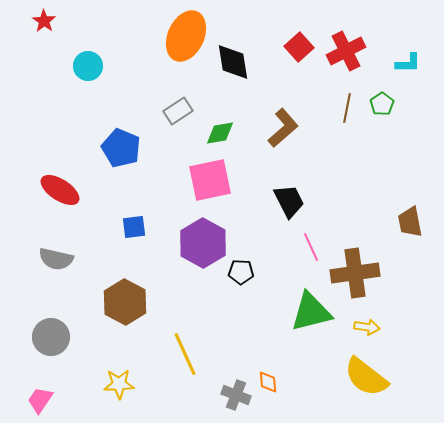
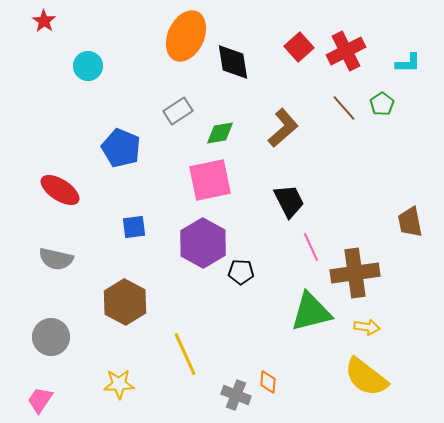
brown line: moved 3 px left; rotated 52 degrees counterclockwise
orange diamond: rotated 10 degrees clockwise
